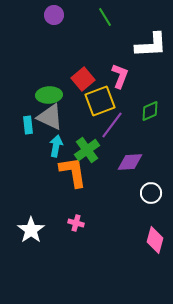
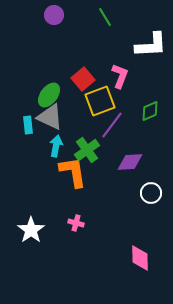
green ellipse: rotated 50 degrees counterclockwise
pink diamond: moved 15 px left, 18 px down; rotated 16 degrees counterclockwise
